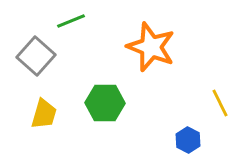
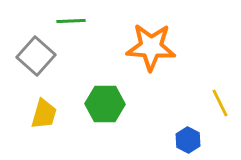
green line: rotated 20 degrees clockwise
orange star: rotated 18 degrees counterclockwise
green hexagon: moved 1 px down
